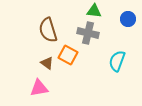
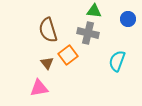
orange square: rotated 24 degrees clockwise
brown triangle: rotated 16 degrees clockwise
